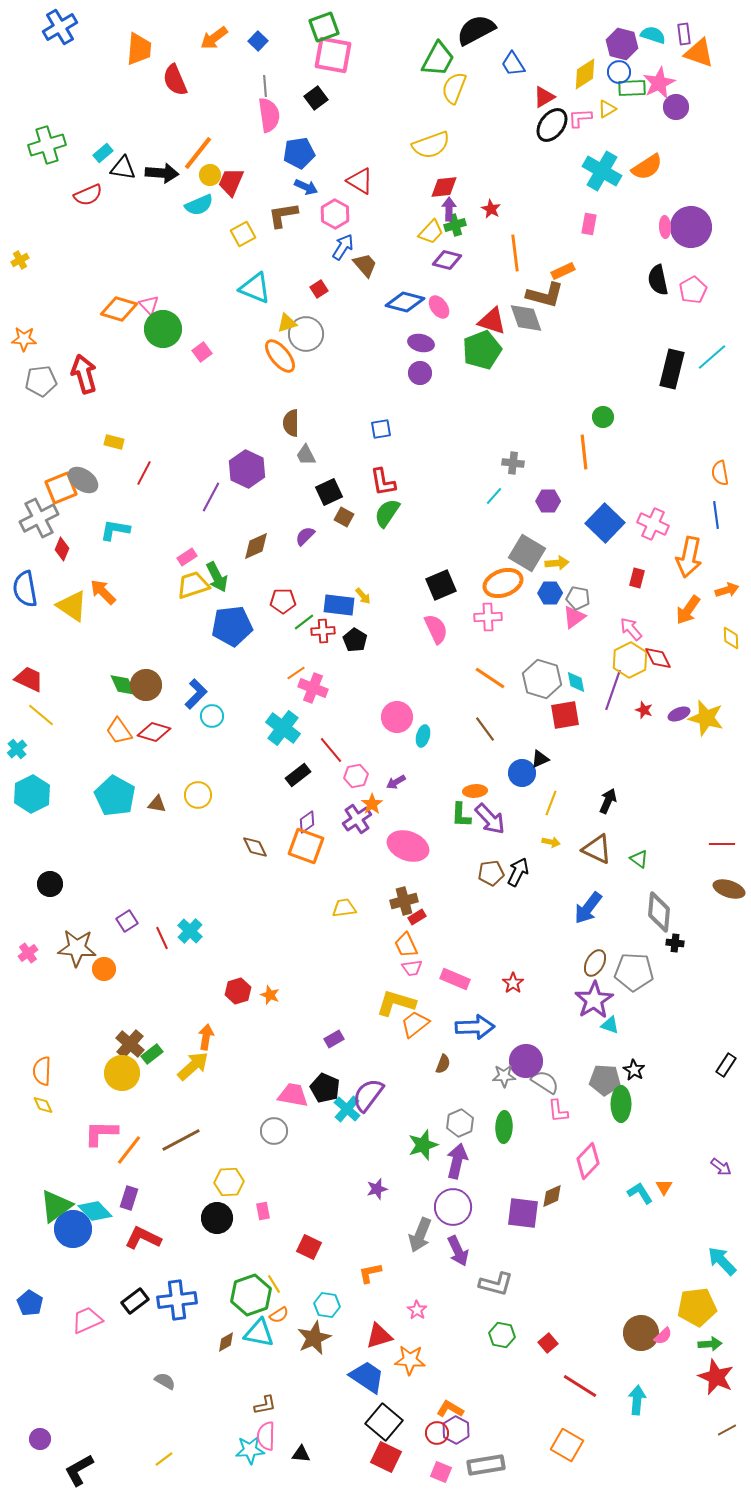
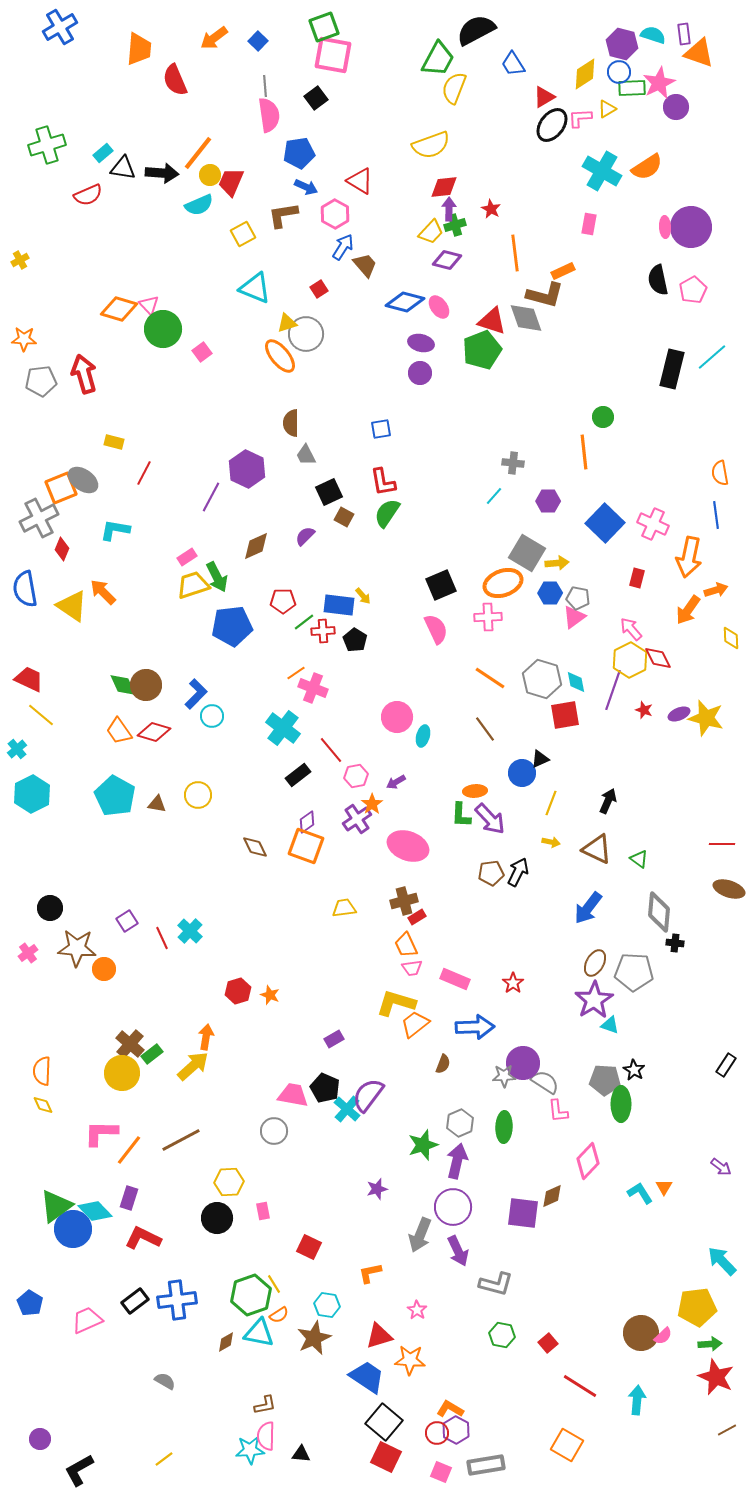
orange arrow at (727, 590): moved 11 px left
black circle at (50, 884): moved 24 px down
purple circle at (526, 1061): moved 3 px left, 2 px down
